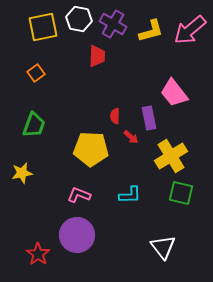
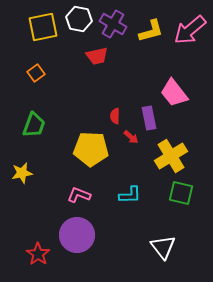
red trapezoid: rotated 75 degrees clockwise
